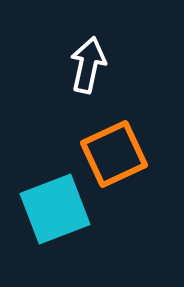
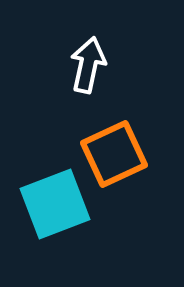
cyan square: moved 5 px up
